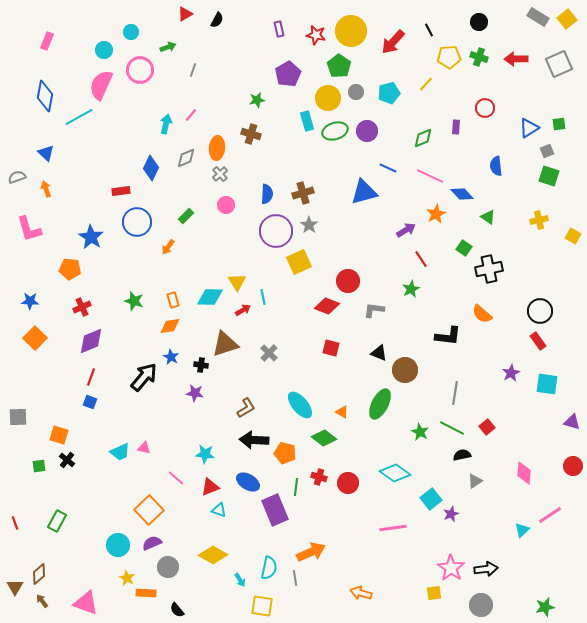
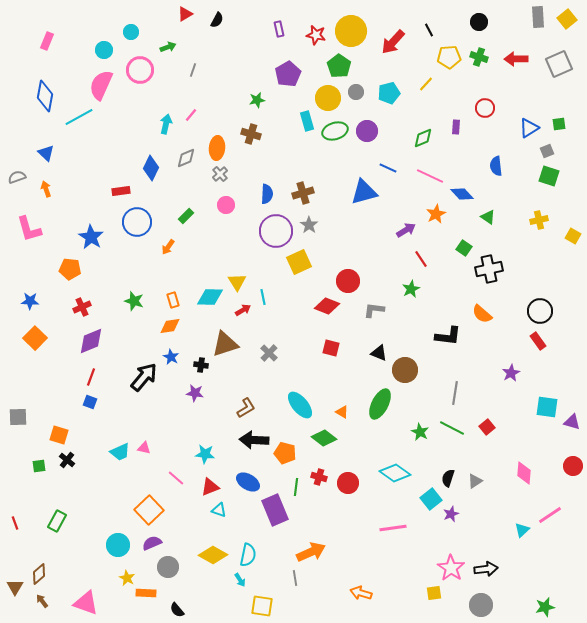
gray rectangle at (538, 17): rotated 55 degrees clockwise
cyan square at (547, 384): moved 23 px down
black semicircle at (462, 455): moved 14 px left, 23 px down; rotated 60 degrees counterclockwise
cyan semicircle at (269, 568): moved 21 px left, 13 px up
